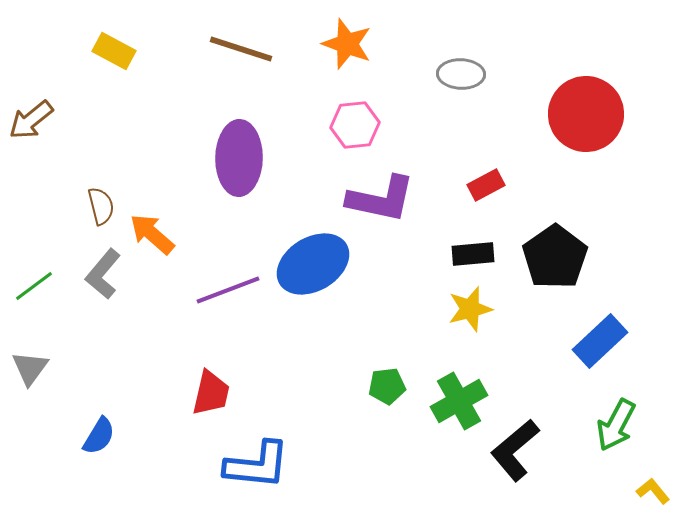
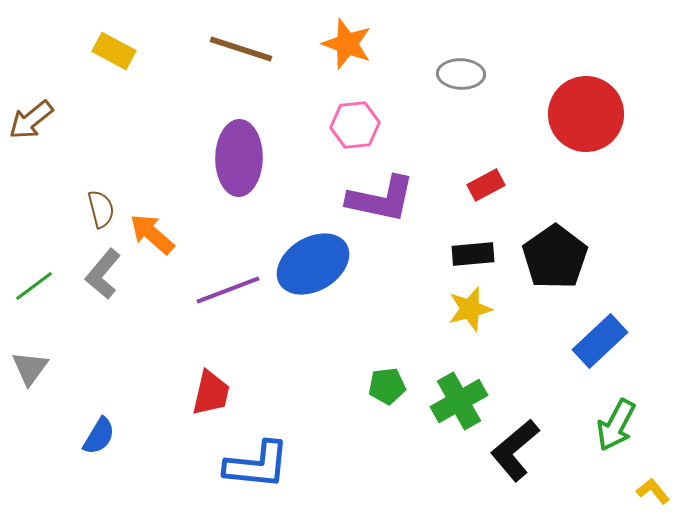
brown semicircle: moved 3 px down
